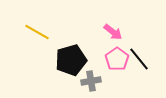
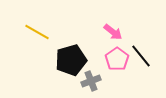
black line: moved 2 px right, 3 px up
gray cross: rotated 12 degrees counterclockwise
